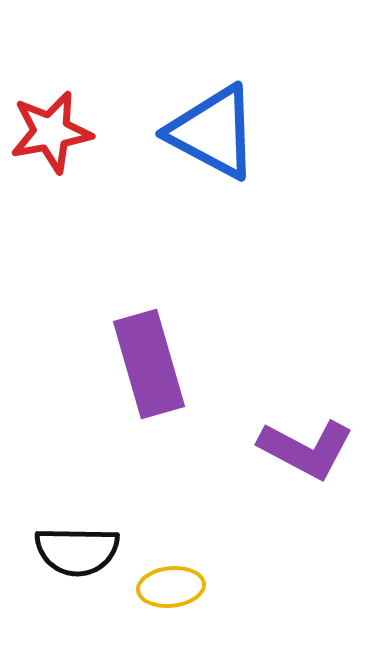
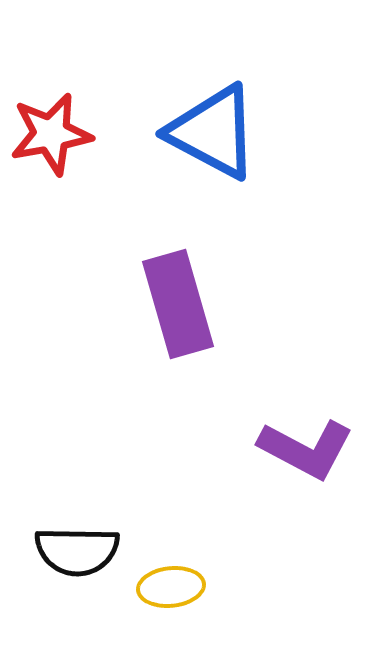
red star: moved 2 px down
purple rectangle: moved 29 px right, 60 px up
